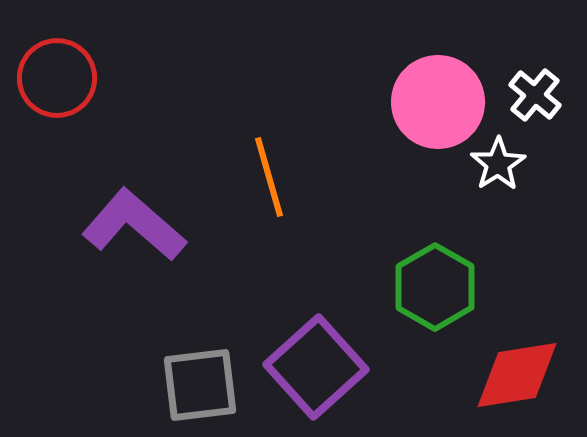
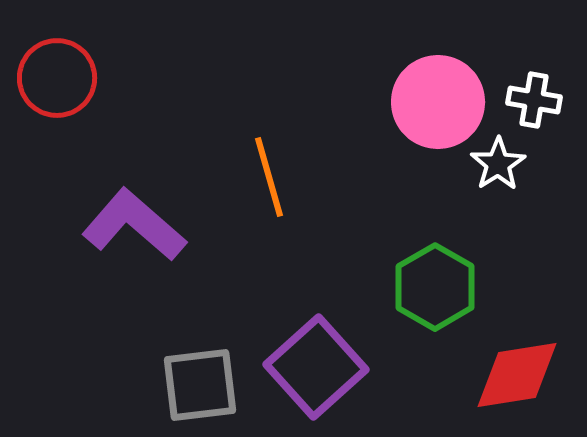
white cross: moved 1 px left, 5 px down; rotated 30 degrees counterclockwise
